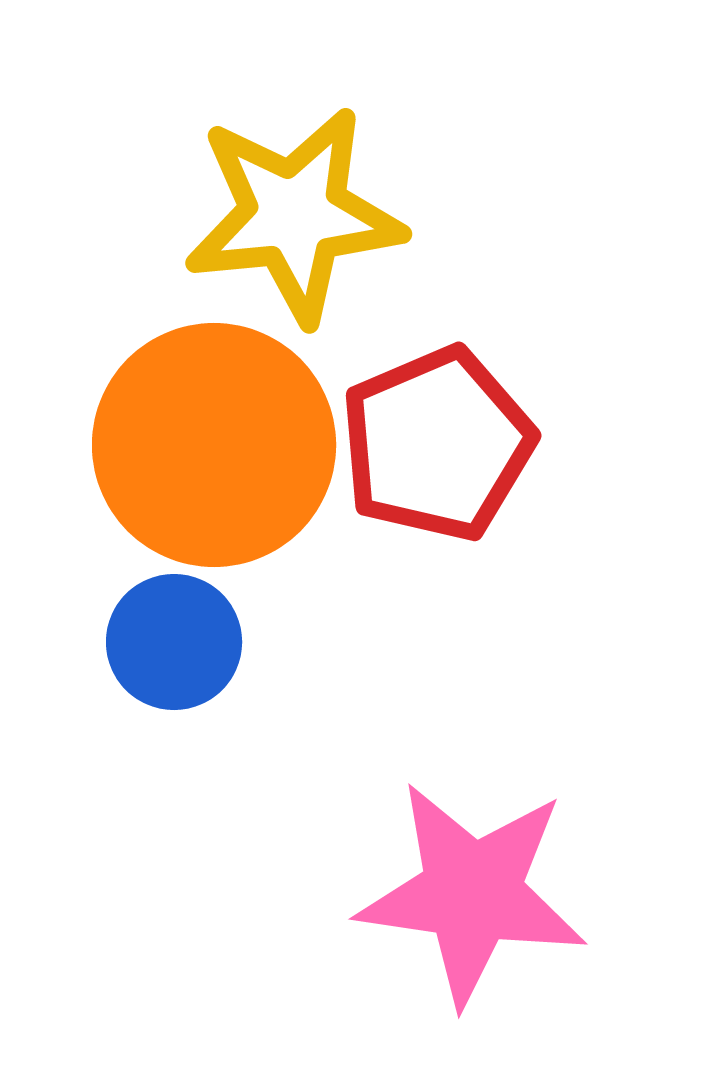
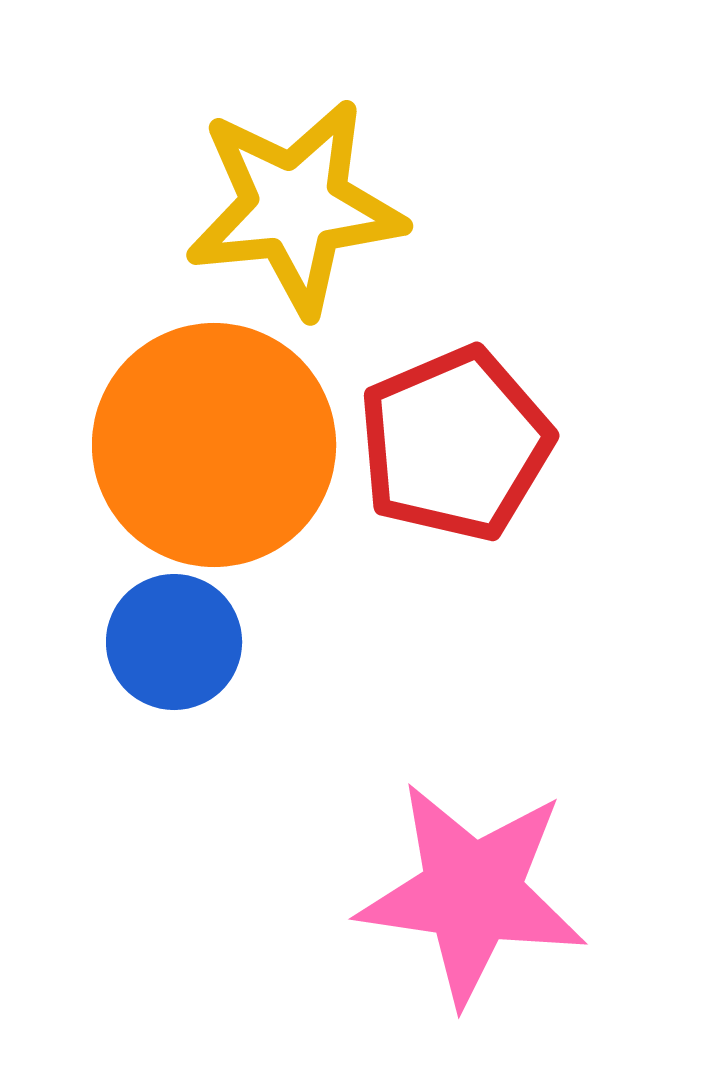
yellow star: moved 1 px right, 8 px up
red pentagon: moved 18 px right
